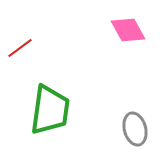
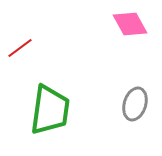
pink diamond: moved 2 px right, 6 px up
gray ellipse: moved 25 px up; rotated 32 degrees clockwise
